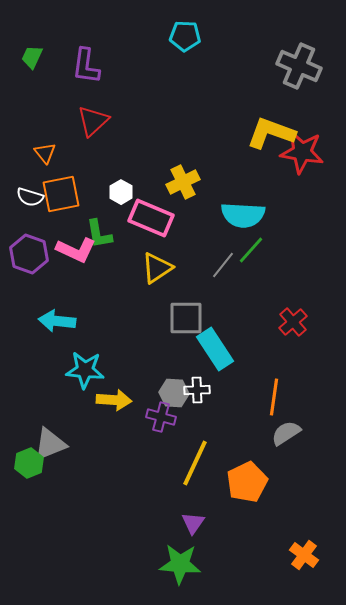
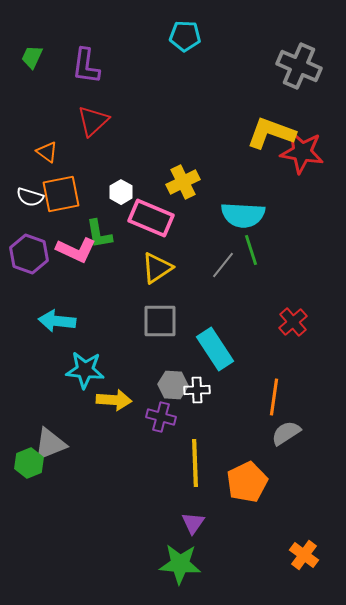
orange triangle: moved 2 px right, 1 px up; rotated 15 degrees counterclockwise
green line: rotated 60 degrees counterclockwise
gray square: moved 26 px left, 3 px down
gray hexagon: moved 1 px left, 8 px up
yellow line: rotated 27 degrees counterclockwise
